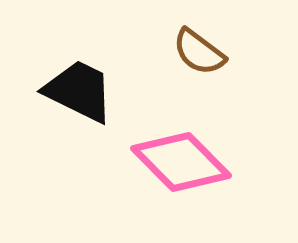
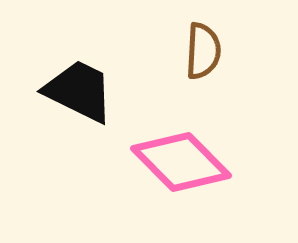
brown semicircle: moved 4 px right, 1 px up; rotated 124 degrees counterclockwise
